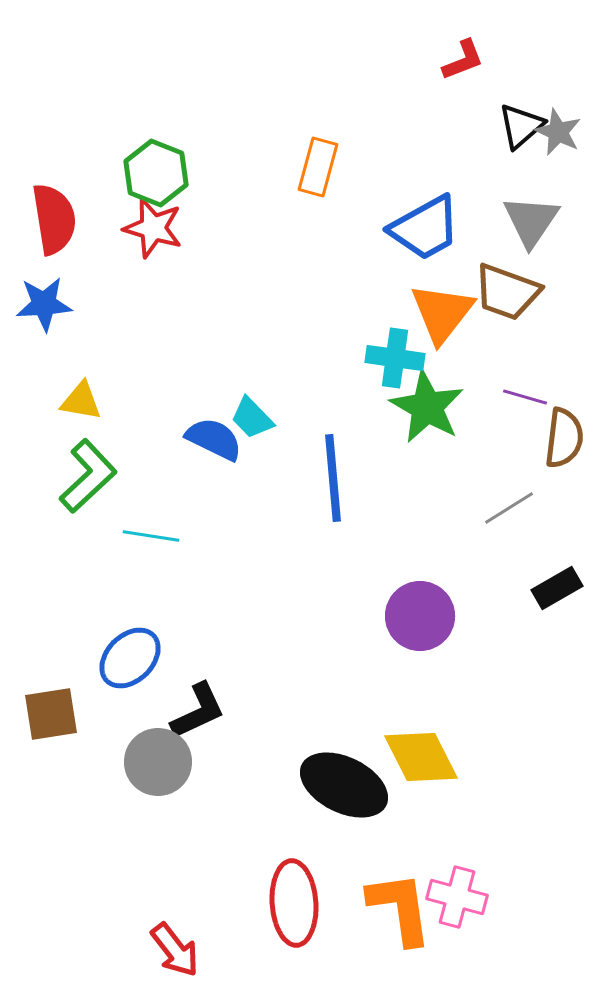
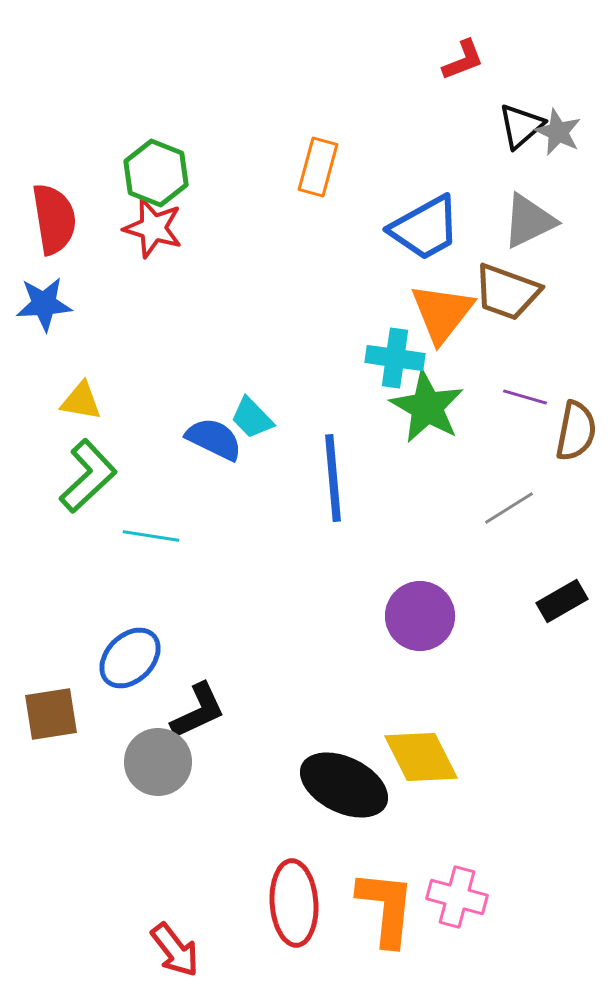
gray triangle: moved 2 px left; rotated 30 degrees clockwise
brown semicircle: moved 12 px right, 7 px up; rotated 4 degrees clockwise
black rectangle: moved 5 px right, 13 px down
orange L-shape: moved 14 px left; rotated 14 degrees clockwise
